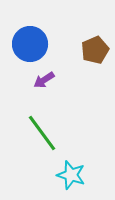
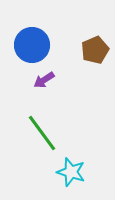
blue circle: moved 2 px right, 1 px down
cyan star: moved 3 px up
